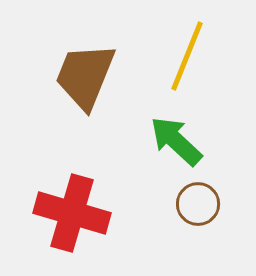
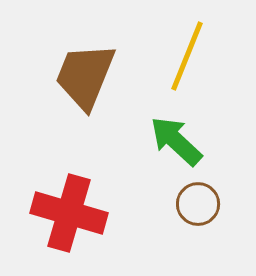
red cross: moved 3 px left
